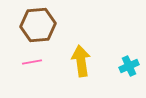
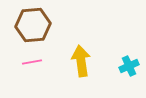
brown hexagon: moved 5 px left
